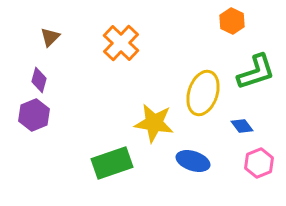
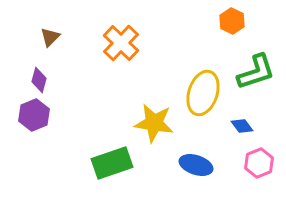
blue ellipse: moved 3 px right, 4 px down
